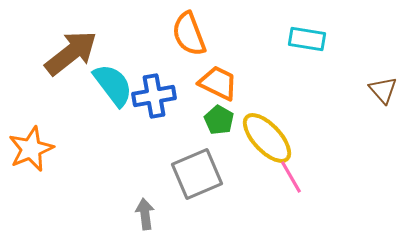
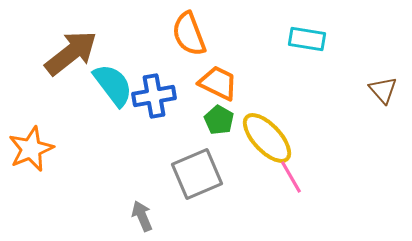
gray arrow: moved 3 px left, 2 px down; rotated 16 degrees counterclockwise
